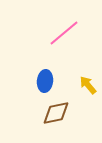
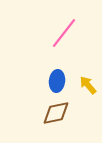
pink line: rotated 12 degrees counterclockwise
blue ellipse: moved 12 px right
